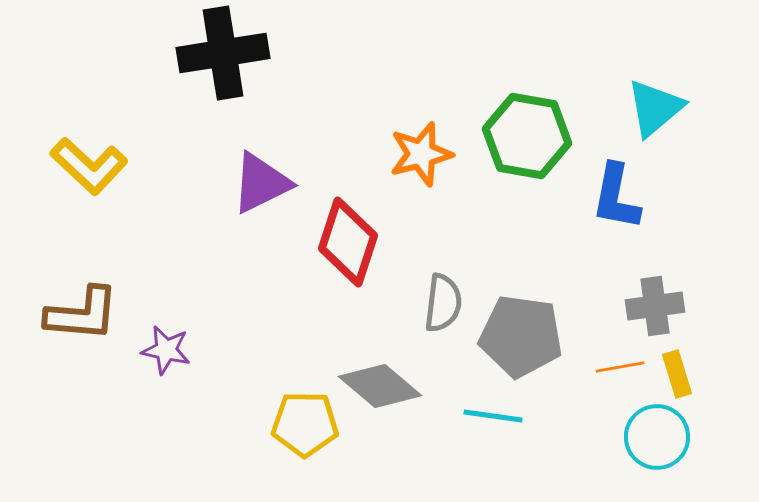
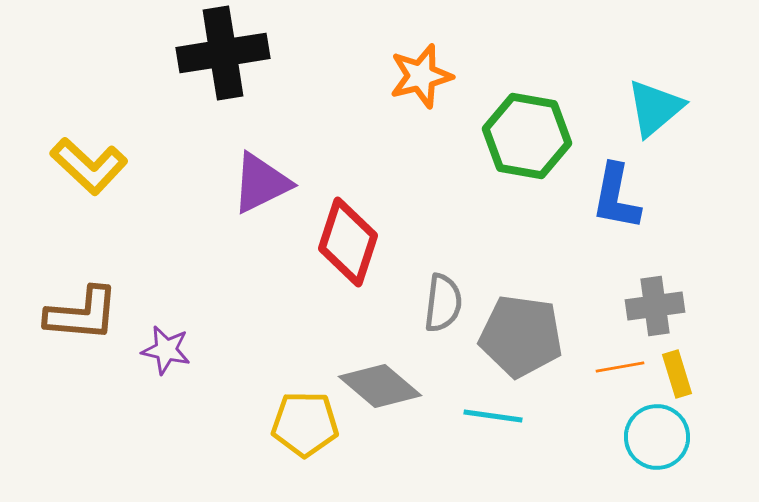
orange star: moved 78 px up
